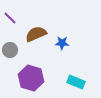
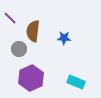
brown semicircle: moved 3 px left, 3 px up; rotated 60 degrees counterclockwise
blue star: moved 2 px right, 5 px up
gray circle: moved 9 px right, 1 px up
purple hexagon: rotated 20 degrees clockwise
